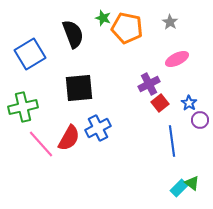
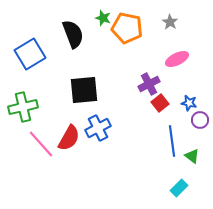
black square: moved 5 px right, 2 px down
blue star: rotated 21 degrees counterclockwise
green triangle: moved 27 px up
